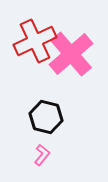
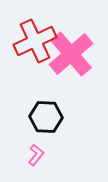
black hexagon: rotated 12 degrees counterclockwise
pink L-shape: moved 6 px left
